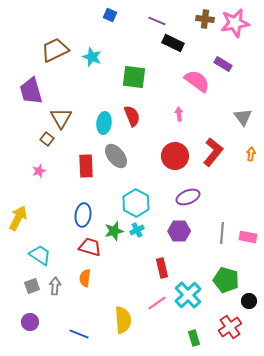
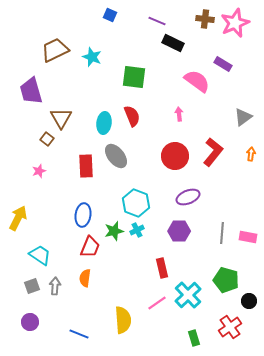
pink star at (235, 23): rotated 12 degrees counterclockwise
gray triangle at (243, 117): rotated 30 degrees clockwise
cyan hexagon at (136, 203): rotated 8 degrees counterclockwise
red trapezoid at (90, 247): rotated 95 degrees clockwise
